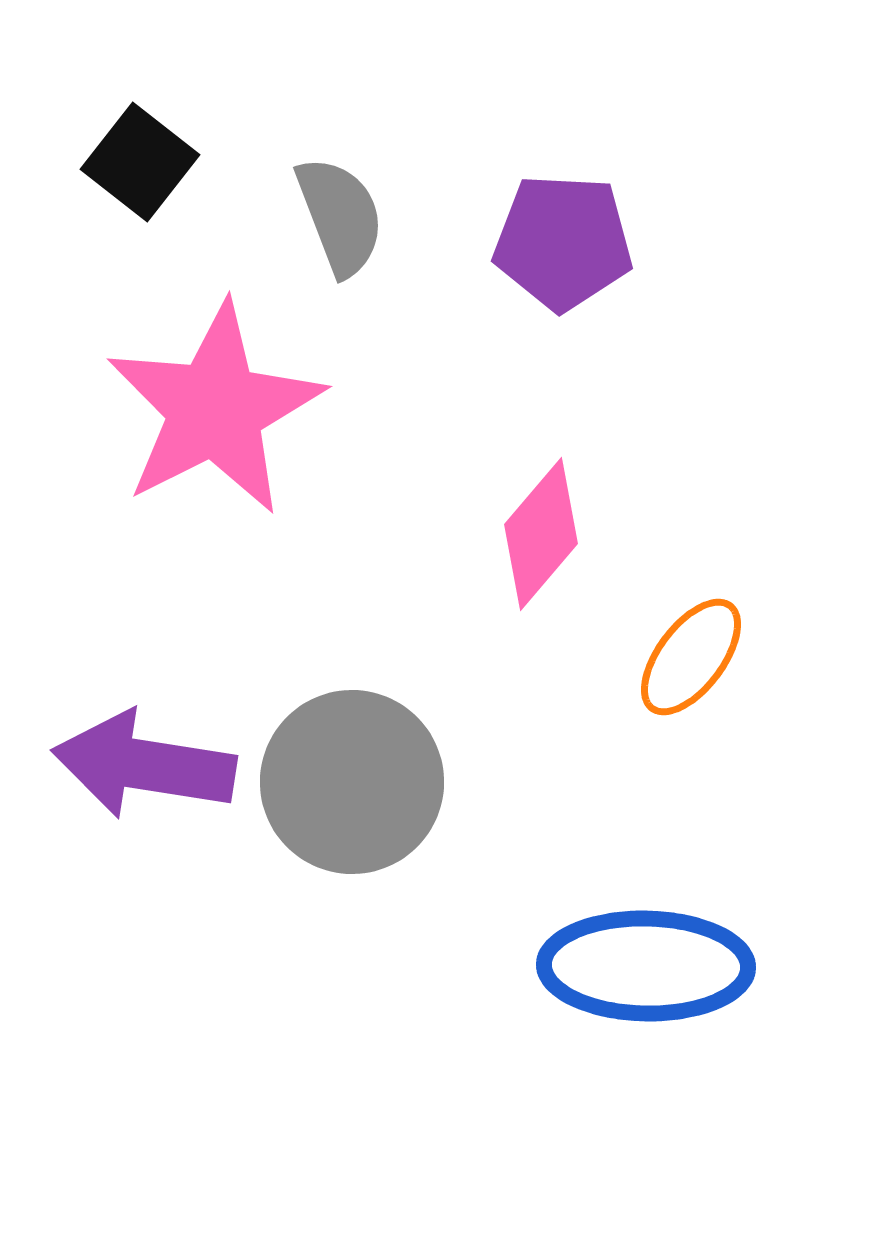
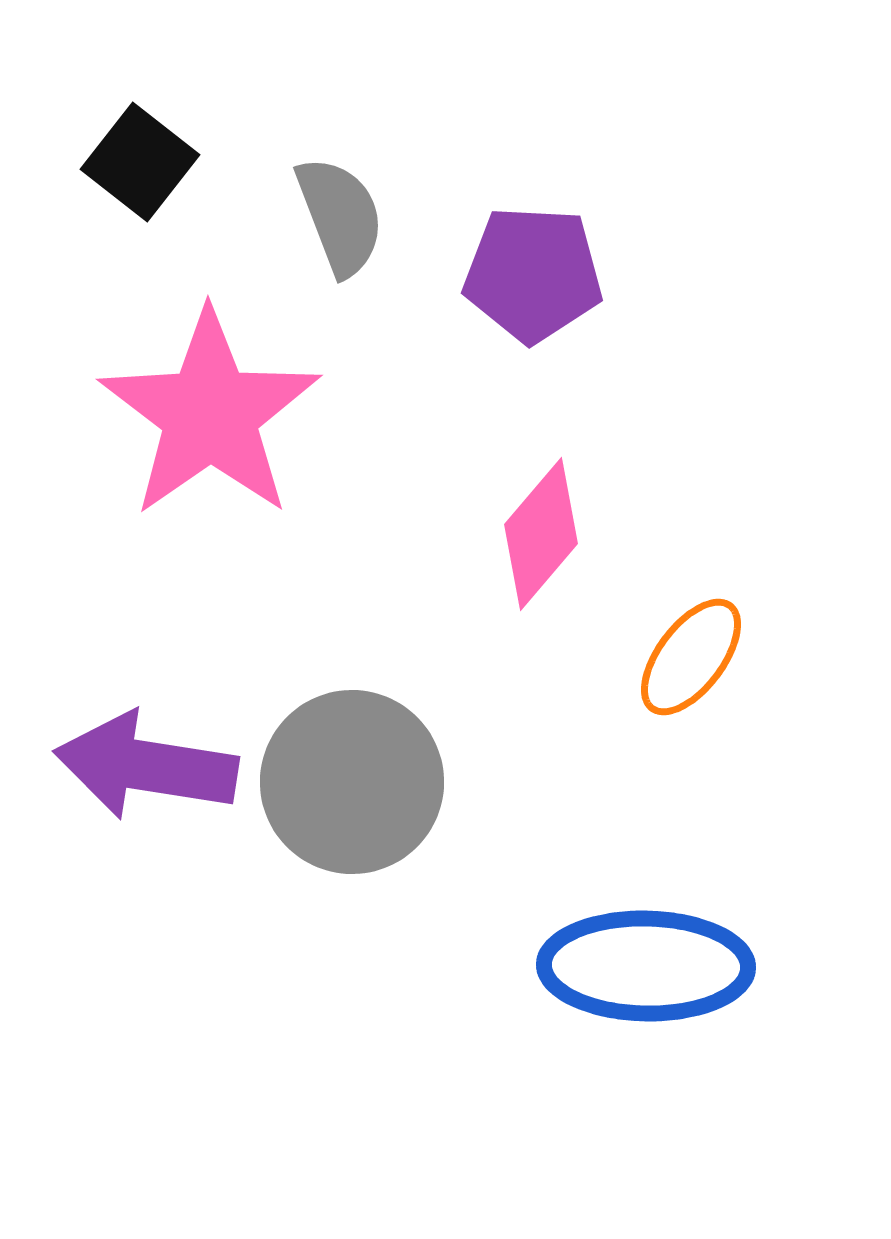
purple pentagon: moved 30 px left, 32 px down
pink star: moved 5 px left, 5 px down; rotated 8 degrees counterclockwise
purple arrow: moved 2 px right, 1 px down
